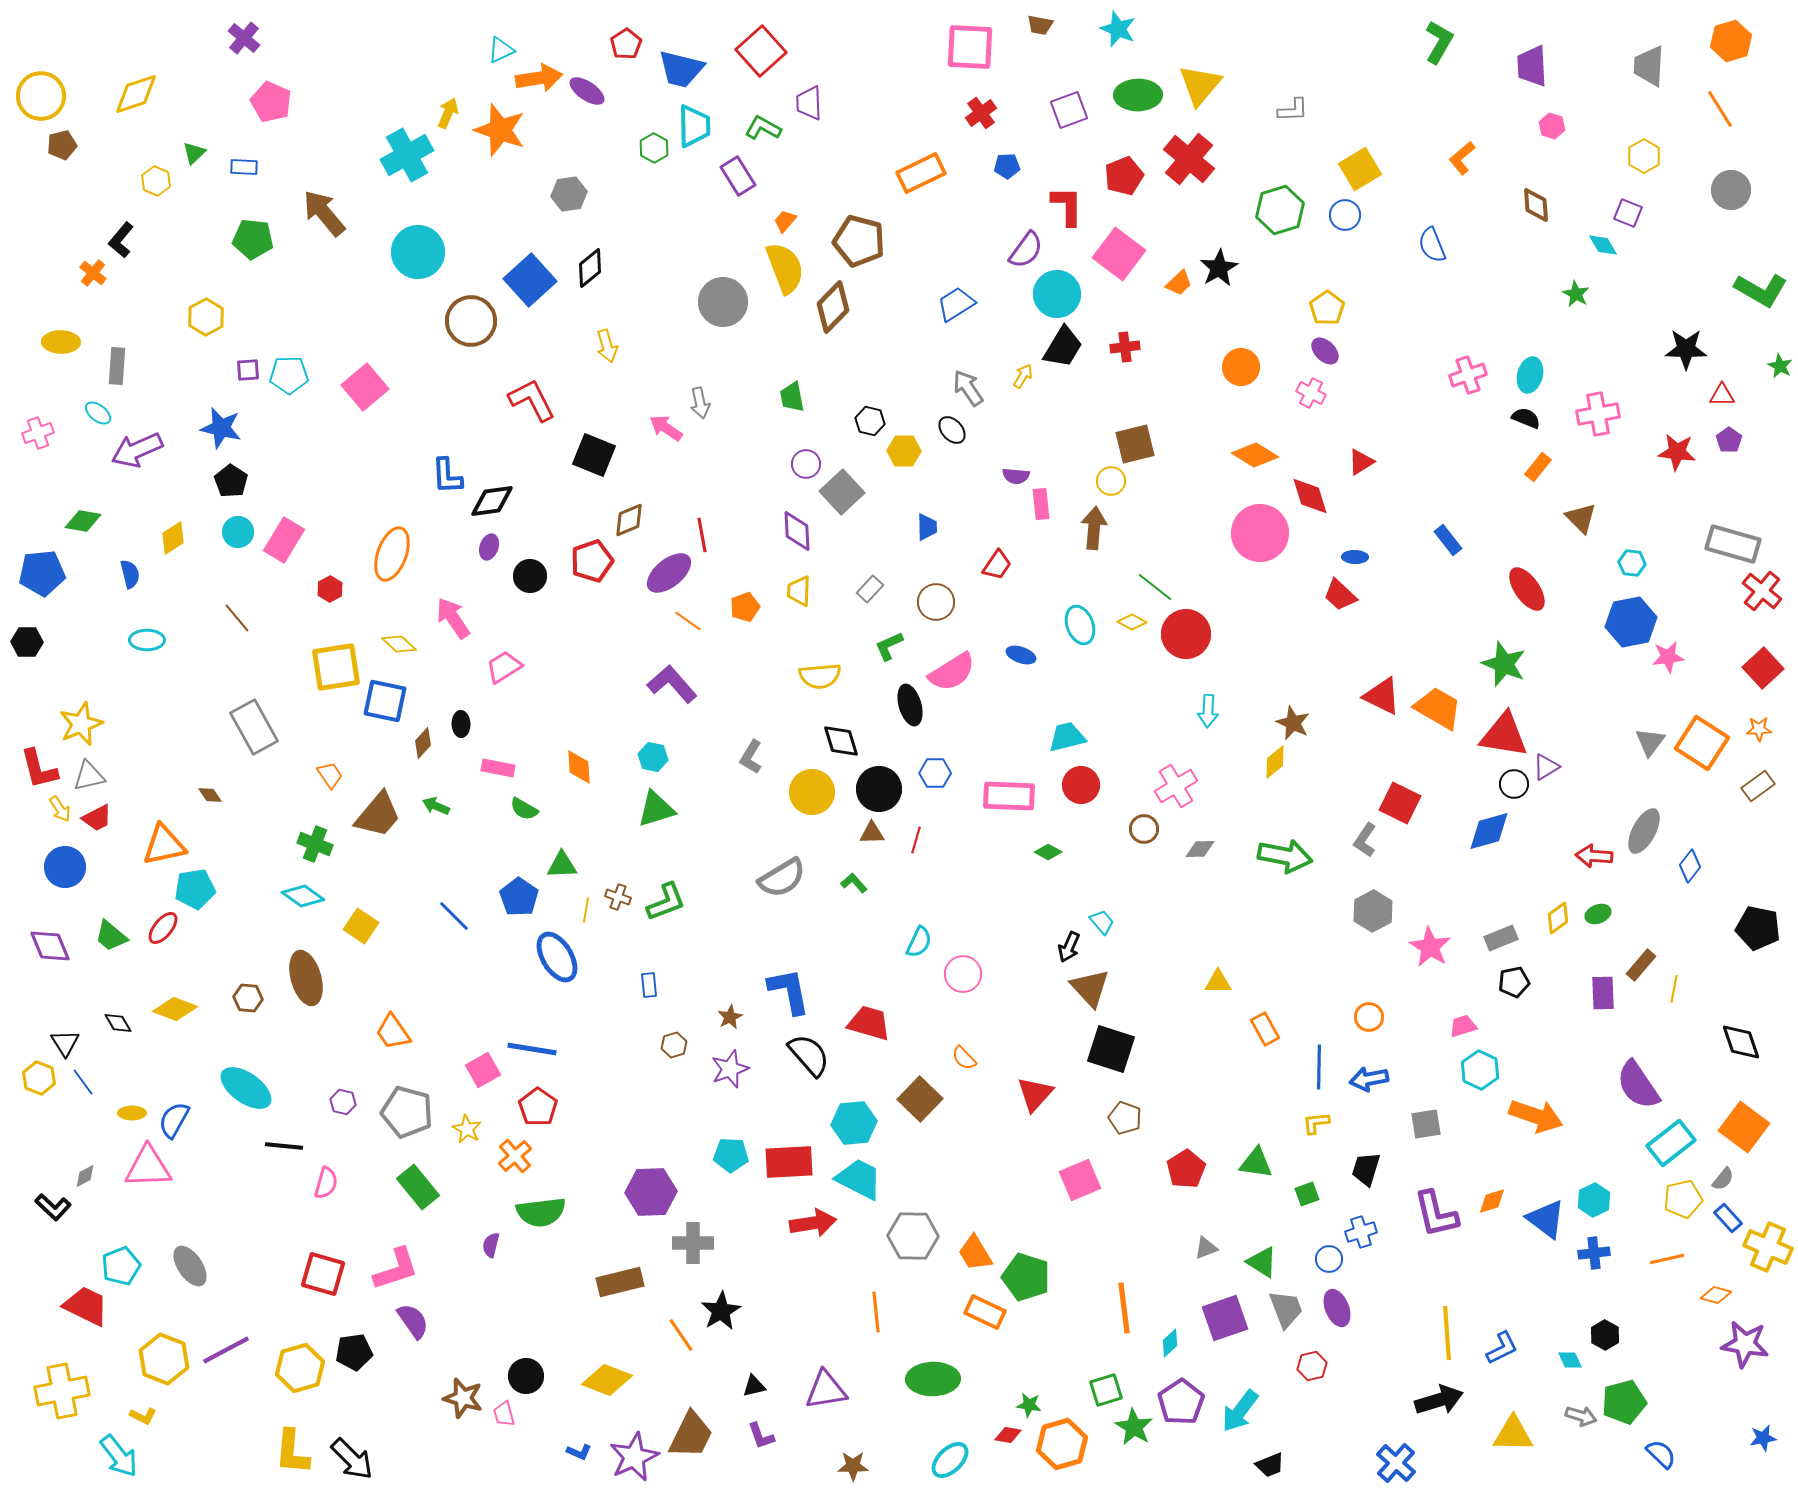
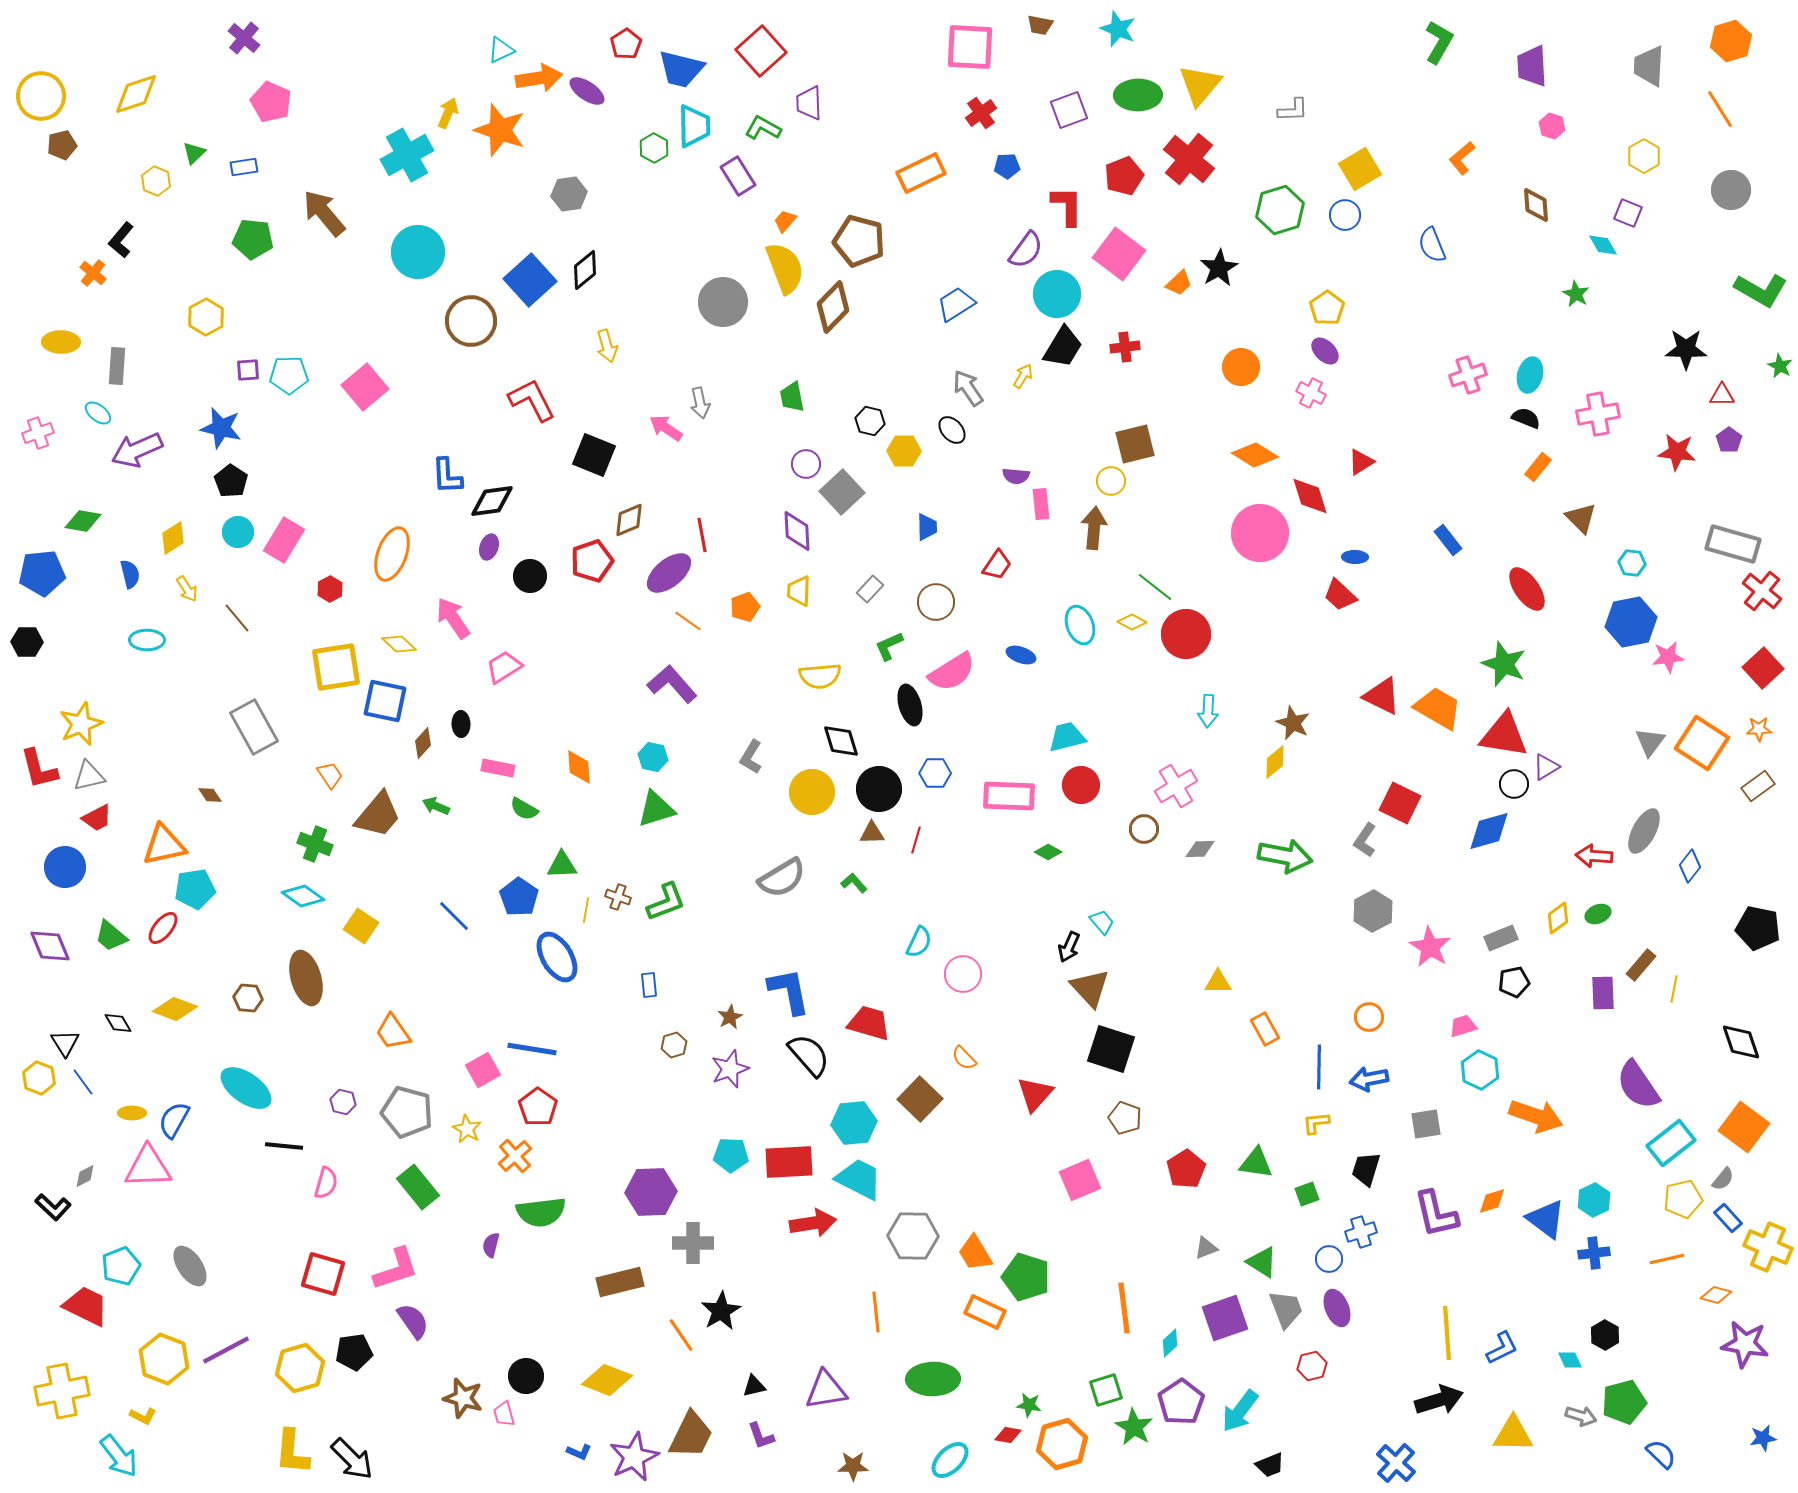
blue rectangle at (244, 167): rotated 12 degrees counterclockwise
black diamond at (590, 268): moved 5 px left, 2 px down
yellow arrow at (60, 809): moved 127 px right, 220 px up
